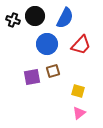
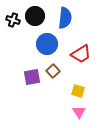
blue semicircle: rotated 20 degrees counterclockwise
red trapezoid: moved 9 px down; rotated 15 degrees clockwise
brown square: rotated 24 degrees counterclockwise
pink triangle: moved 1 px up; rotated 24 degrees counterclockwise
